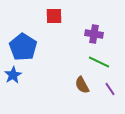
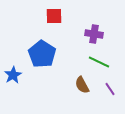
blue pentagon: moved 19 px right, 7 px down
